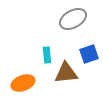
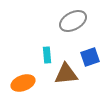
gray ellipse: moved 2 px down
blue square: moved 1 px right, 3 px down
brown triangle: moved 1 px down
